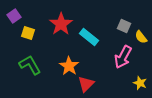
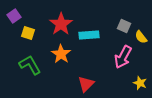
cyan rectangle: moved 2 px up; rotated 42 degrees counterclockwise
orange star: moved 8 px left, 12 px up
